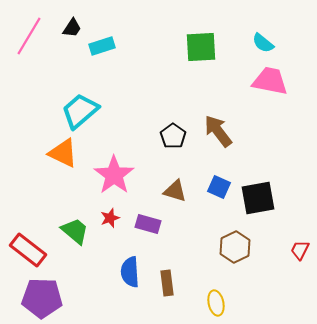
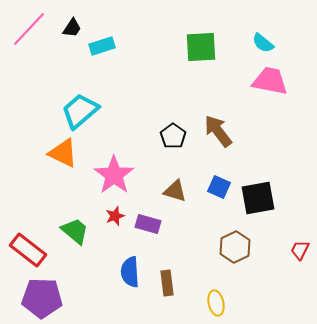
pink line: moved 7 px up; rotated 12 degrees clockwise
red star: moved 5 px right, 2 px up
